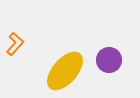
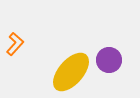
yellow ellipse: moved 6 px right, 1 px down
